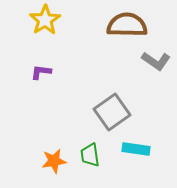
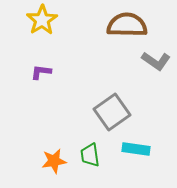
yellow star: moved 3 px left
